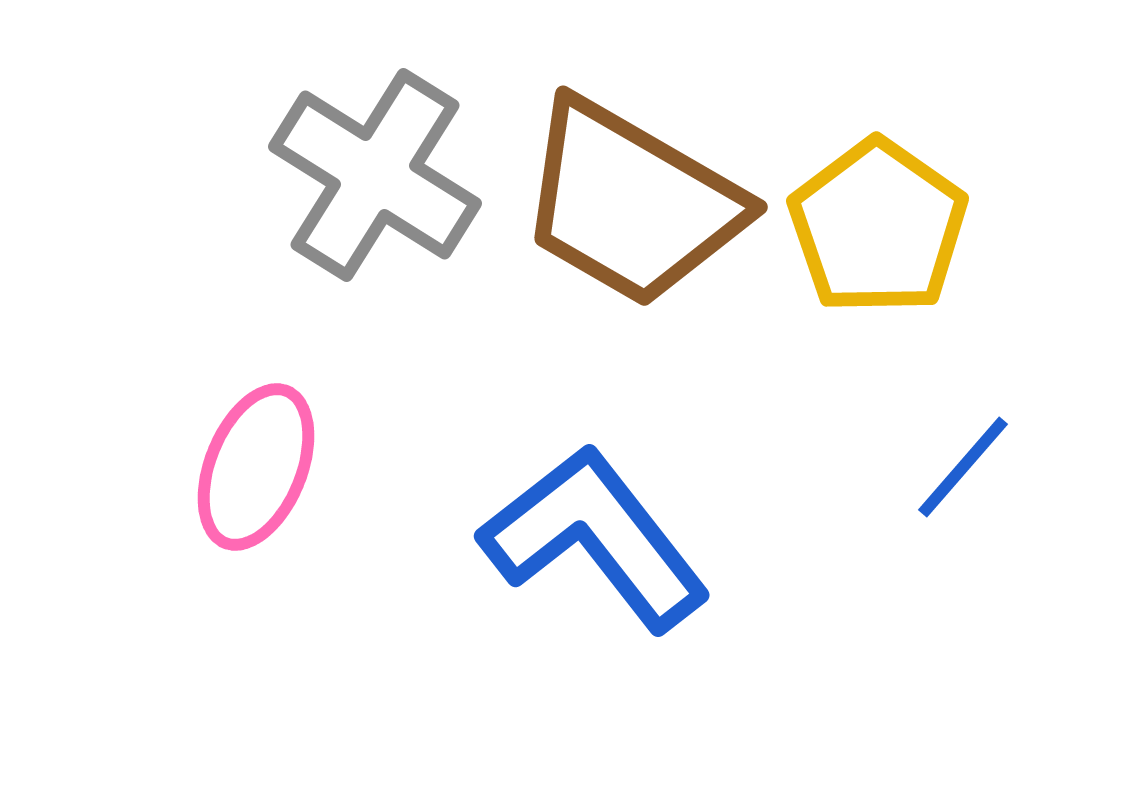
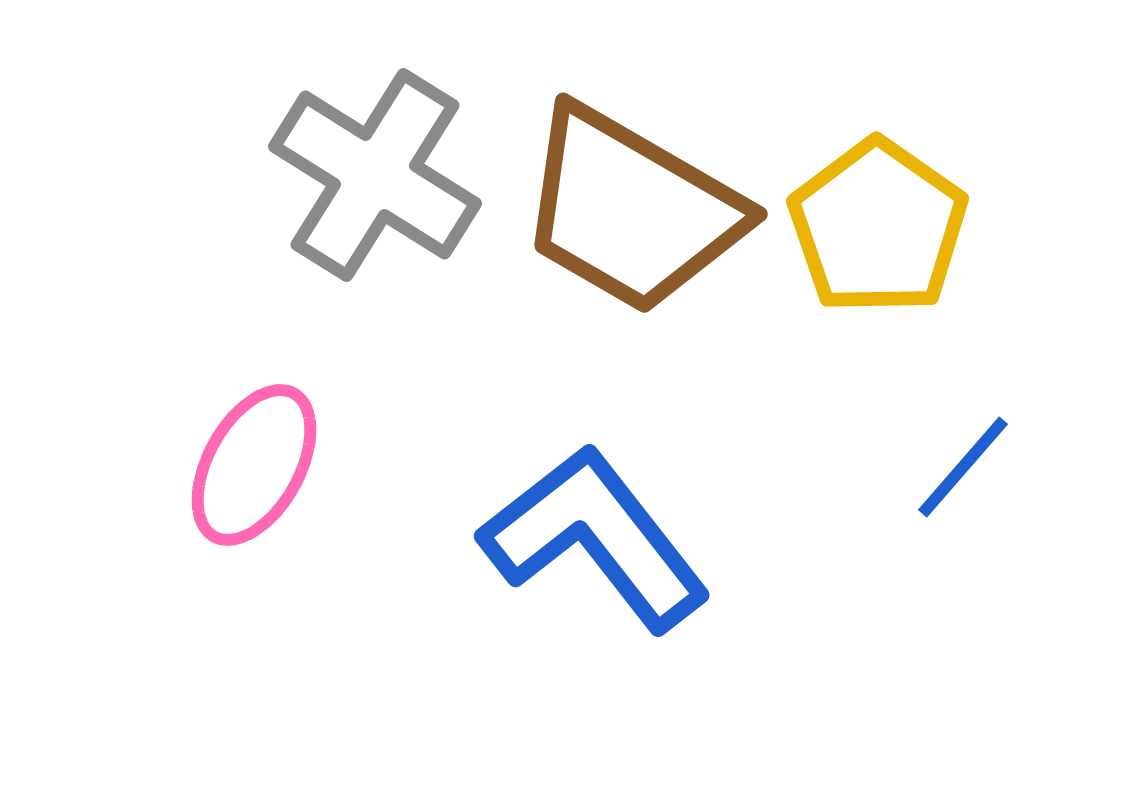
brown trapezoid: moved 7 px down
pink ellipse: moved 2 px left, 2 px up; rotated 7 degrees clockwise
